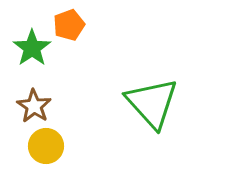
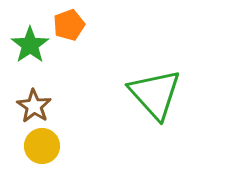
green star: moved 2 px left, 3 px up
green triangle: moved 3 px right, 9 px up
yellow circle: moved 4 px left
